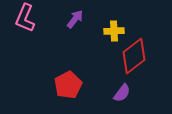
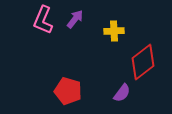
pink L-shape: moved 18 px right, 2 px down
red diamond: moved 9 px right, 6 px down
red pentagon: moved 6 px down; rotated 28 degrees counterclockwise
